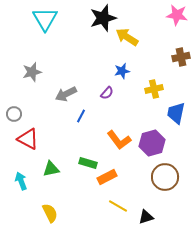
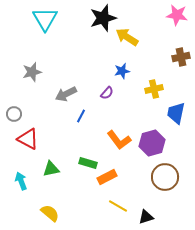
yellow semicircle: rotated 24 degrees counterclockwise
